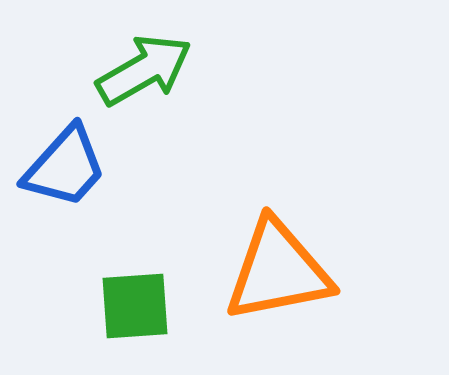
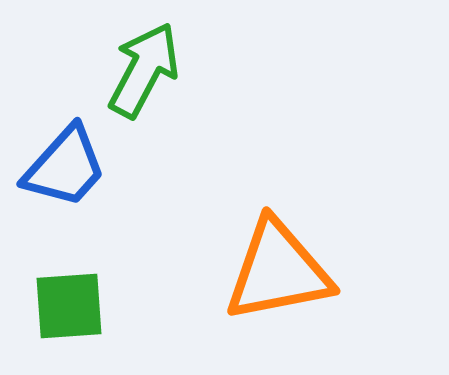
green arrow: rotated 32 degrees counterclockwise
green square: moved 66 px left
